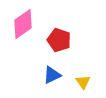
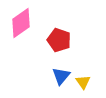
pink diamond: moved 2 px left, 1 px up
blue triangle: moved 9 px right, 1 px down; rotated 24 degrees counterclockwise
